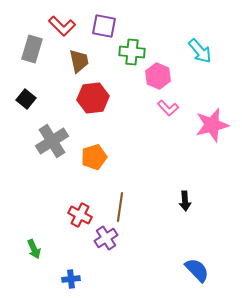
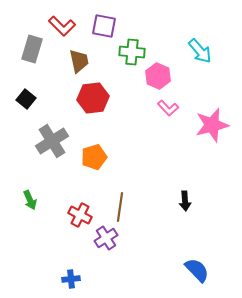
green arrow: moved 4 px left, 49 px up
